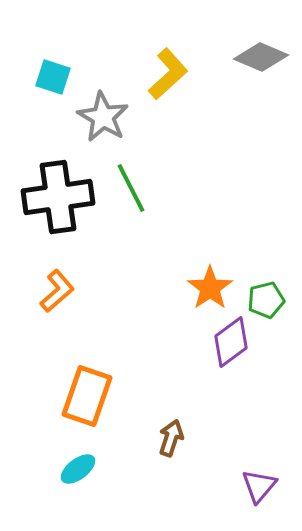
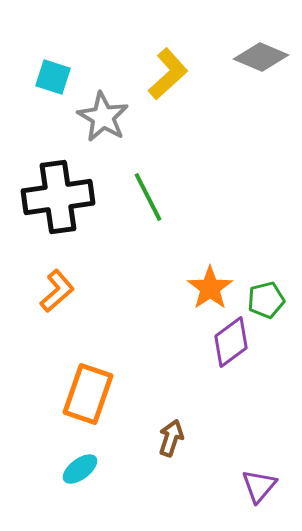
green line: moved 17 px right, 9 px down
orange rectangle: moved 1 px right, 2 px up
cyan ellipse: moved 2 px right
